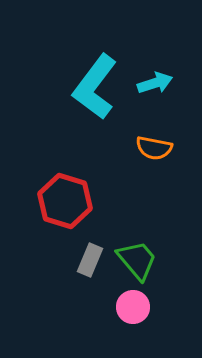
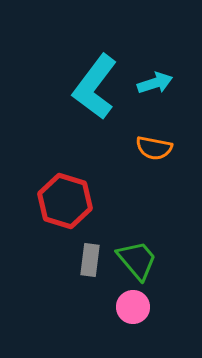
gray rectangle: rotated 16 degrees counterclockwise
